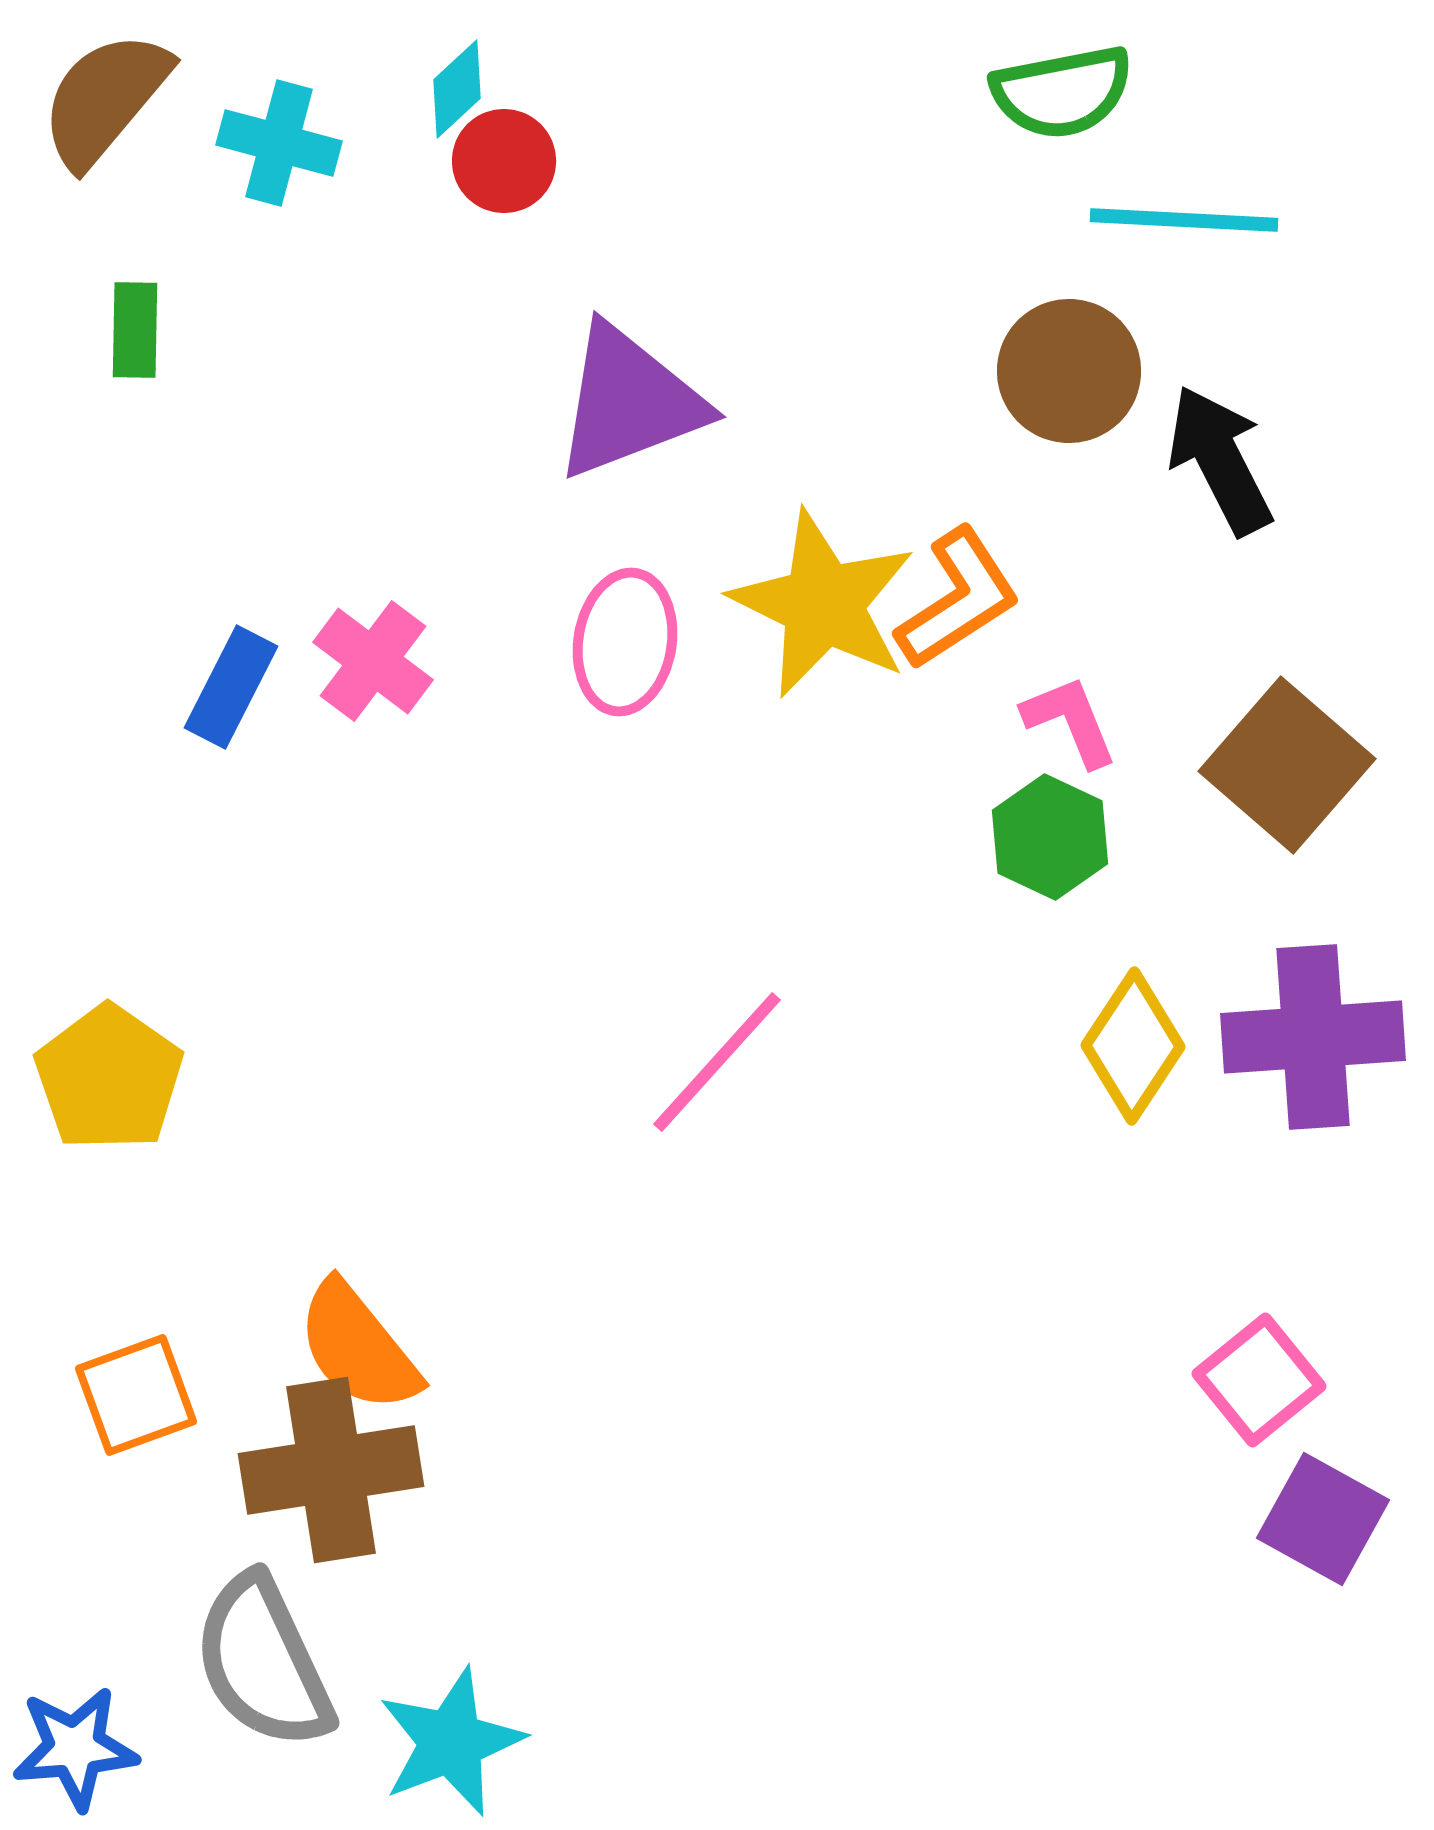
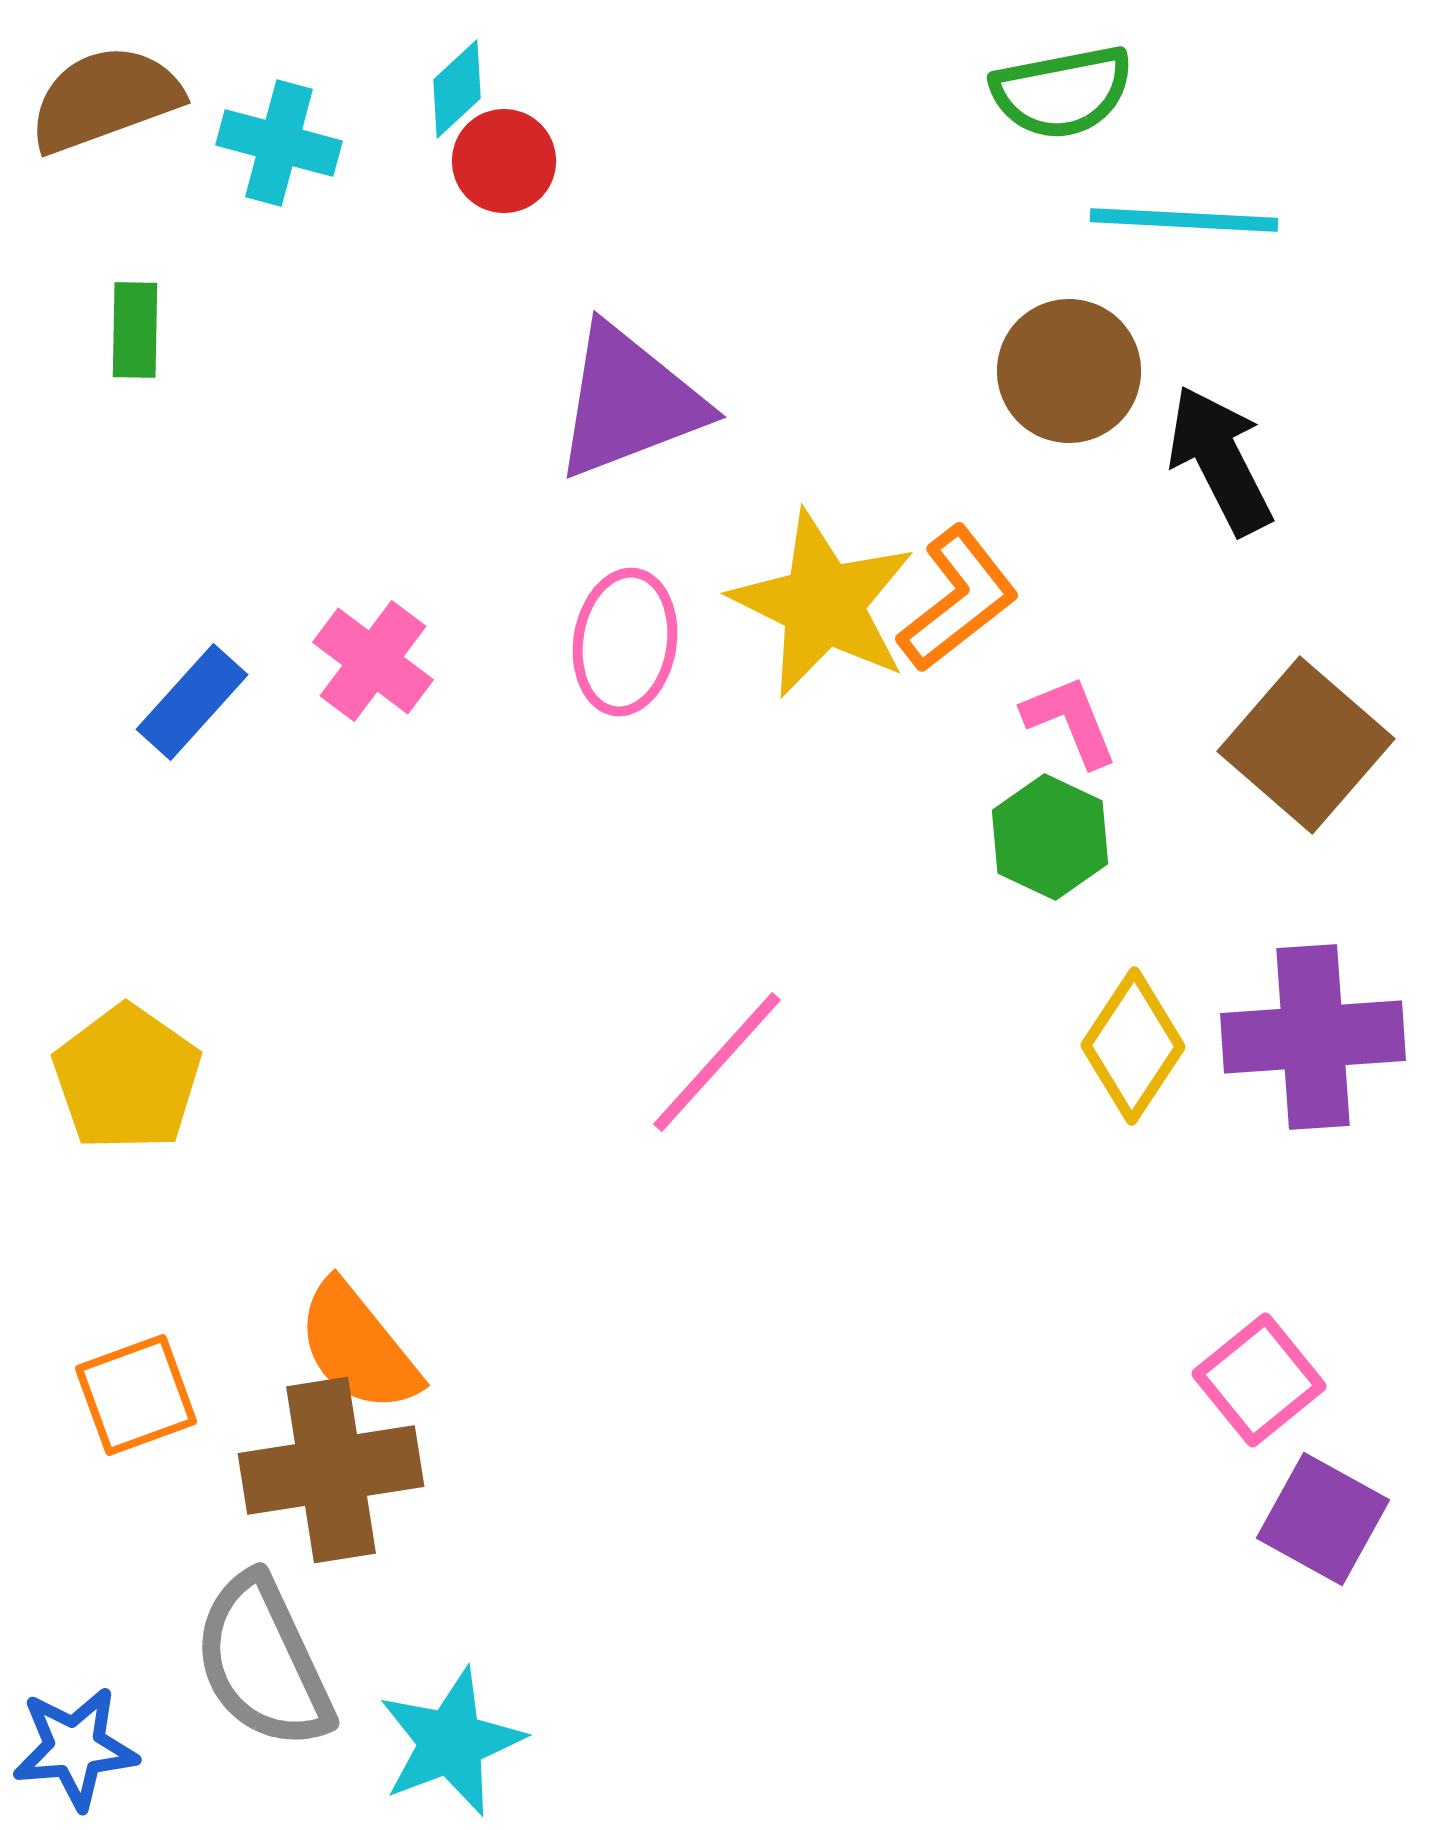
brown semicircle: rotated 30 degrees clockwise
orange L-shape: rotated 5 degrees counterclockwise
blue rectangle: moved 39 px left, 15 px down; rotated 15 degrees clockwise
brown square: moved 19 px right, 20 px up
yellow pentagon: moved 18 px right
